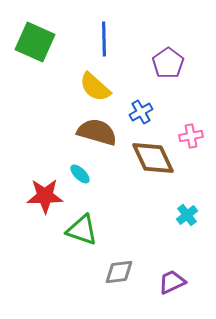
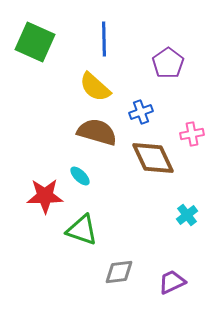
blue cross: rotated 10 degrees clockwise
pink cross: moved 1 px right, 2 px up
cyan ellipse: moved 2 px down
